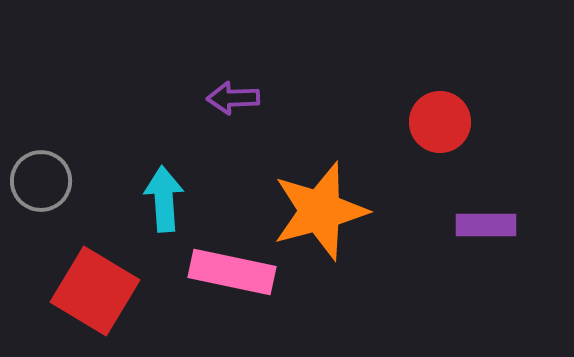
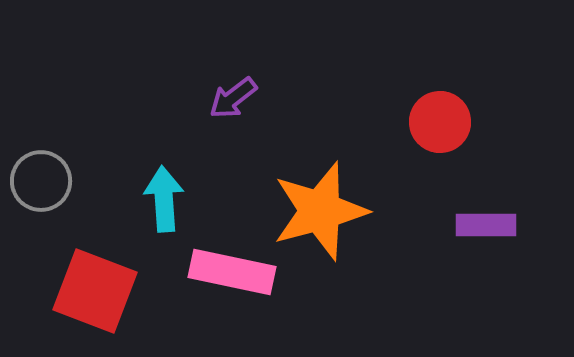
purple arrow: rotated 36 degrees counterclockwise
red square: rotated 10 degrees counterclockwise
